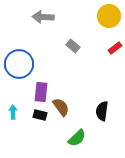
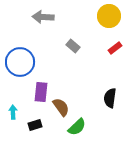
blue circle: moved 1 px right, 2 px up
black semicircle: moved 8 px right, 13 px up
black rectangle: moved 5 px left, 10 px down; rotated 32 degrees counterclockwise
green semicircle: moved 11 px up
